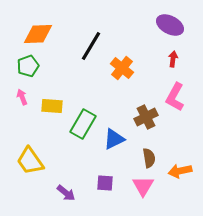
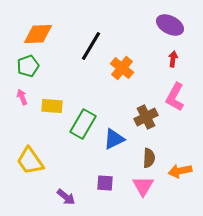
brown semicircle: rotated 12 degrees clockwise
purple arrow: moved 4 px down
